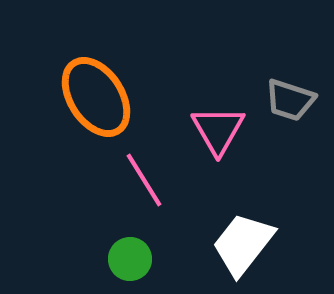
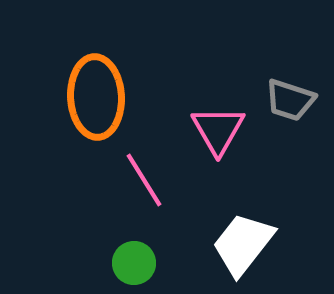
orange ellipse: rotated 30 degrees clockwise
green circle: moved 4 px right, 4 px down
